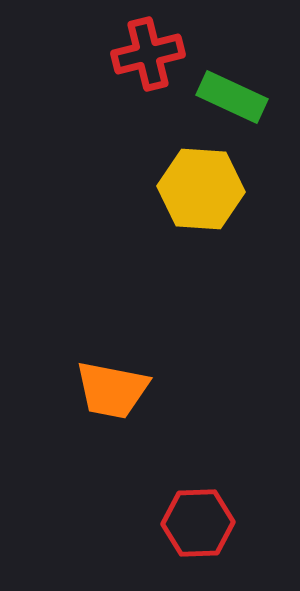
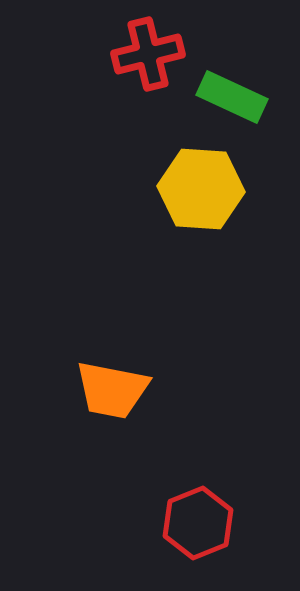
red hexagon: rotated 20 degrees counterclockwise
